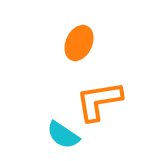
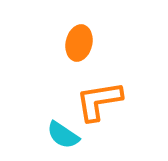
orange ellipse: rotated 12 degrees counterclockwise
